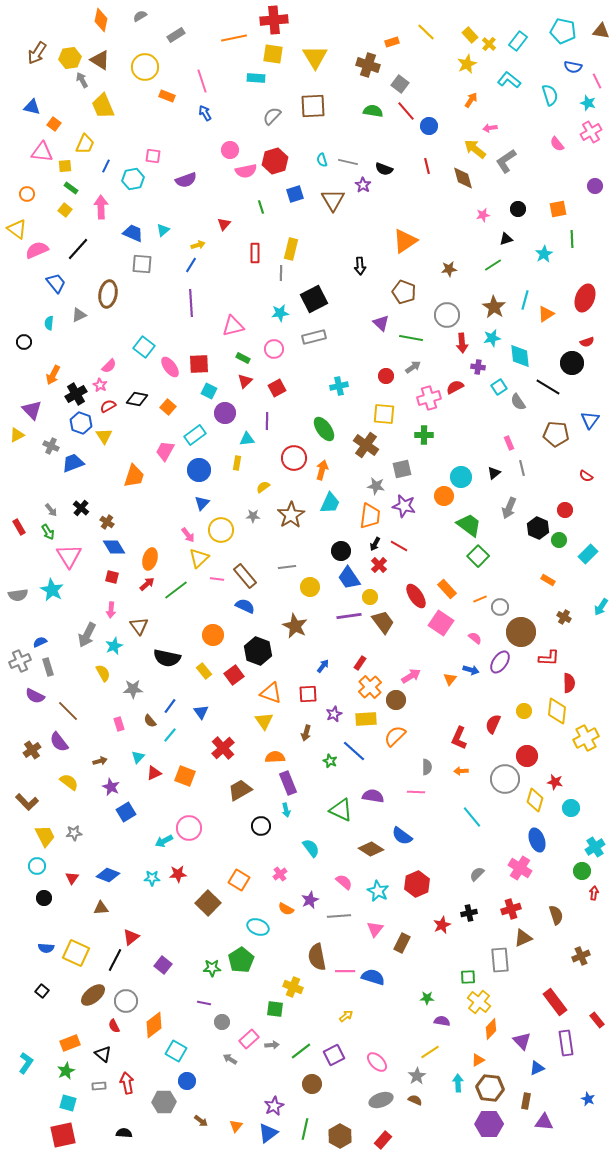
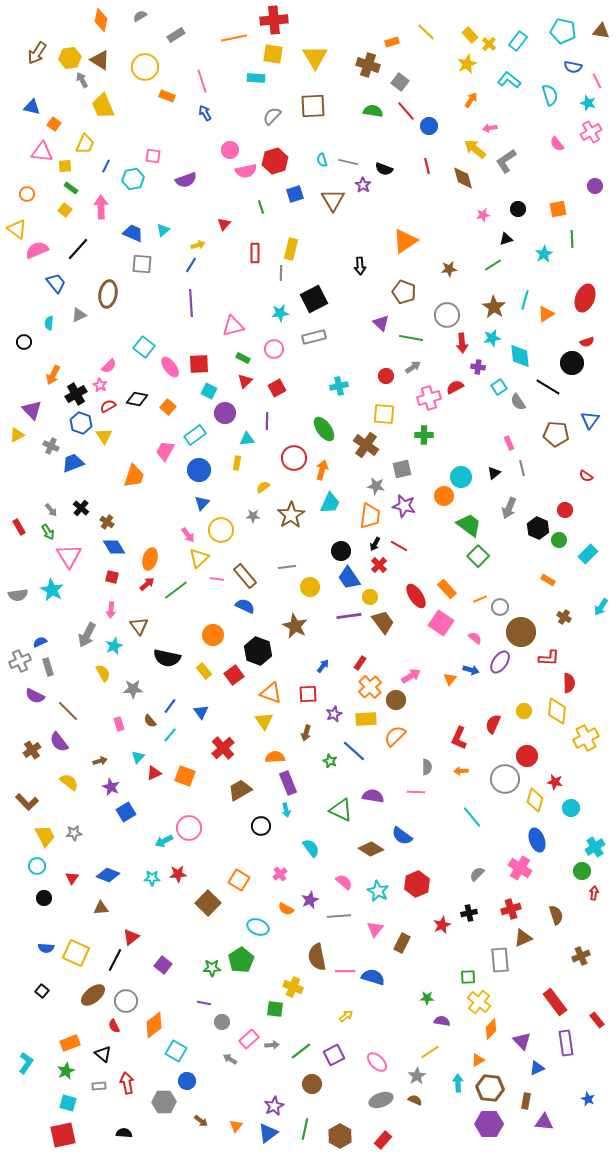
gray square at (400, 84): moved 2 px up
